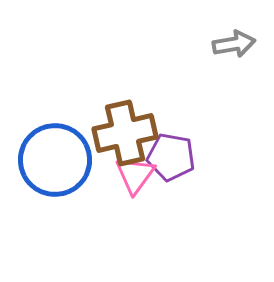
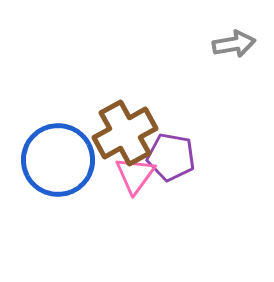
brown cross: rotated 16 degrees counterclockwise
blue circle: moved 3 px right
